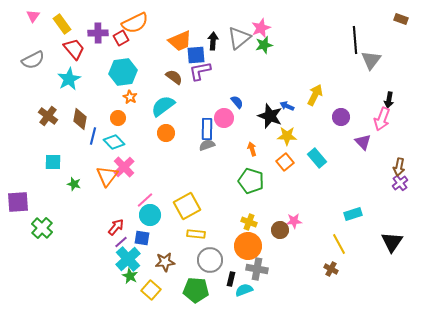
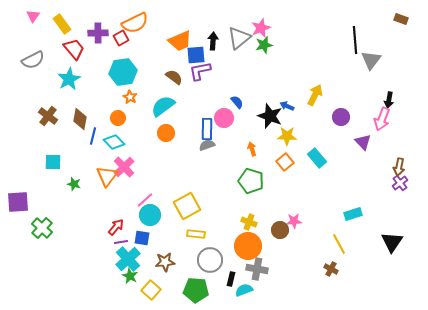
purple line at (121, 242): rotated 32 degrees clockwise
